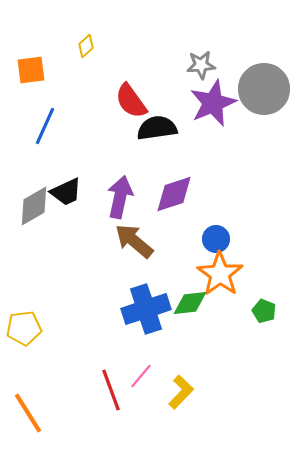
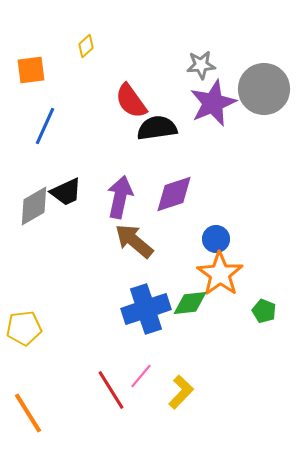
red line: rotated 12 degrees counterclockwise
